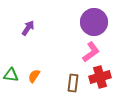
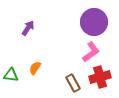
orange semicircle: moved 1 px right, 8 px up
brown rectangle: rotated 36 degrees counterclockwise
